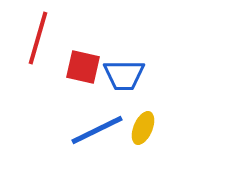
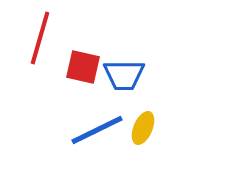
red line: moved 2 px right
